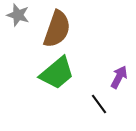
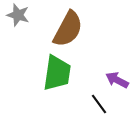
brown semicircle: moved 11 px right; rotated 9 degrees clockwise
green trapezoid: rotated 42 degrees counterclockwise
purple arrow: moved 2 px left, 3 px down; rotated 90 degrees counterclockwise
